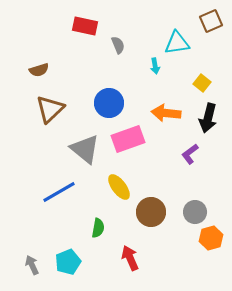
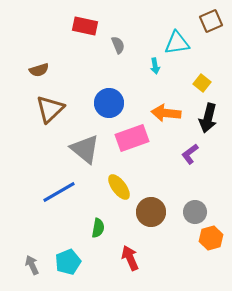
pink rectangle: moved 4 px right, 1 px up
